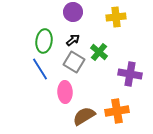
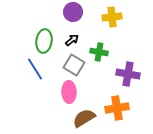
yellow cross: moved 4 px left
black arrow: moved 1 px left
green cross: rotated 30 degrees counterclockwise
gray square: moved 3 px down
blue line: moved 5 px left
purple cross: moved 2 px left
pink ellipse: moved 4 px right
orange cross: moved 3 px up
brown semicircle: moved 2 px down
